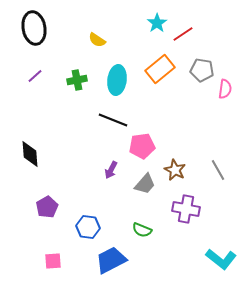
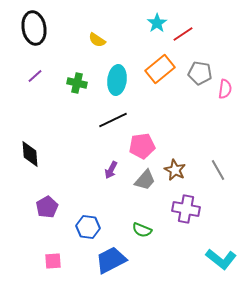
gray pentagon: moved 2 px left, 3 px down
green cross: moved 3 px down; rotated 24 degrees clockwise
black line: rotated 48 degrees counterclockwise
gray trapezoid: moved 4 px up
